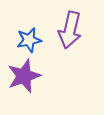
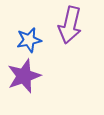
purple arrow: moved 5 px up
